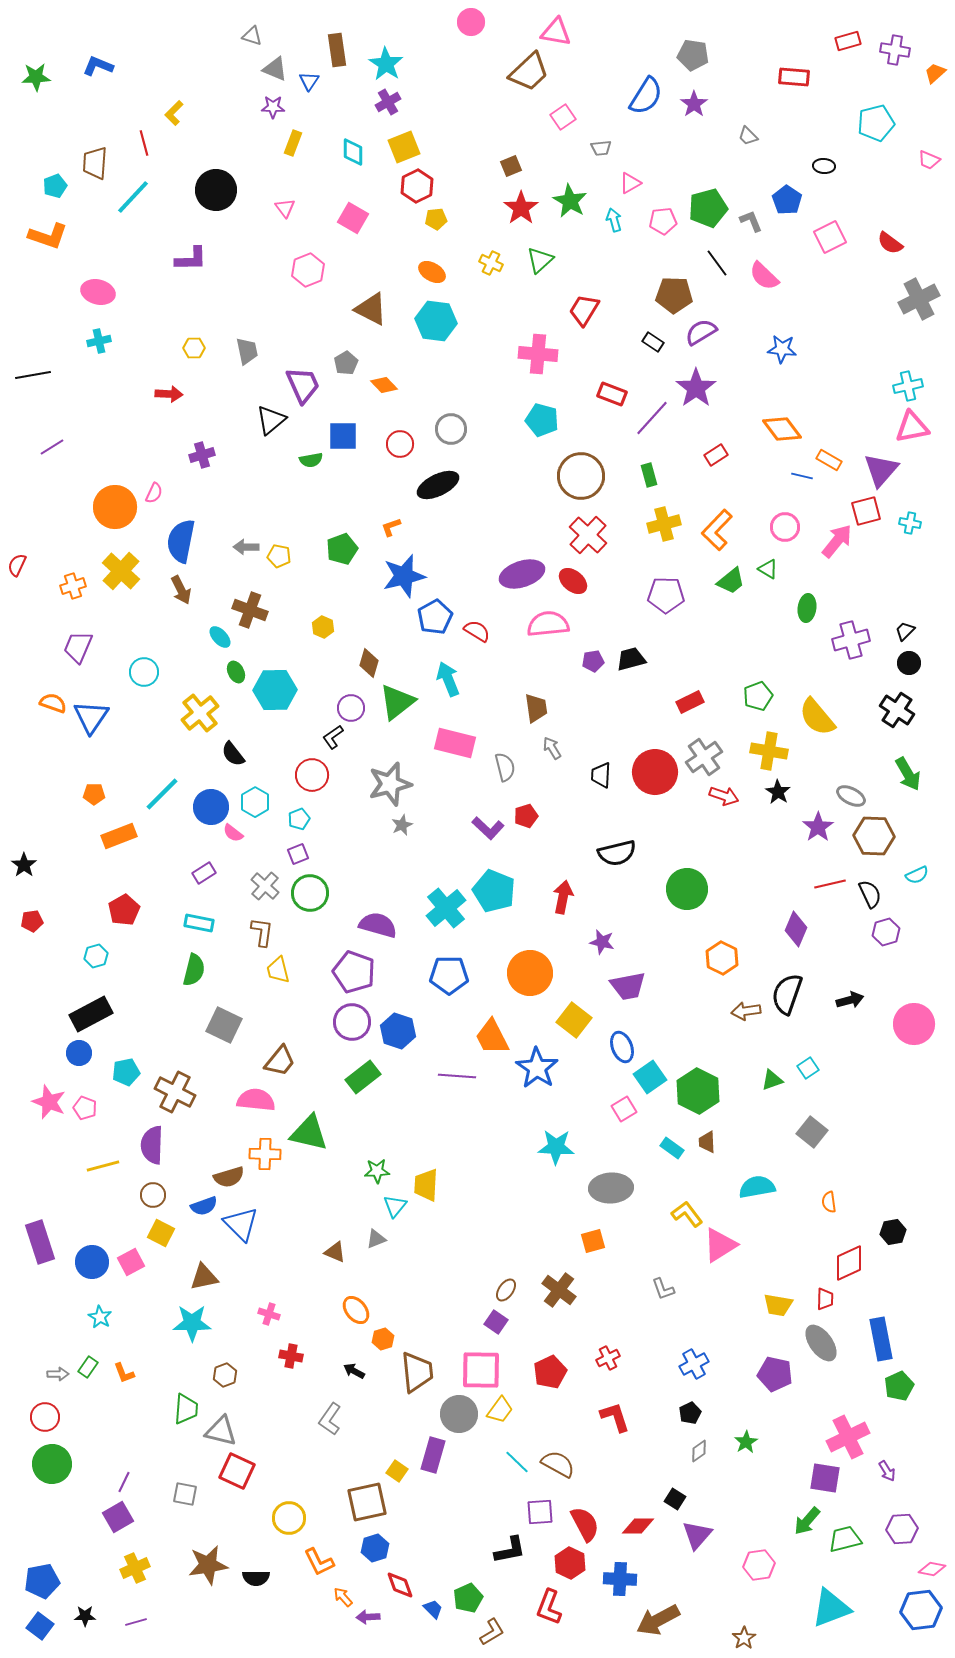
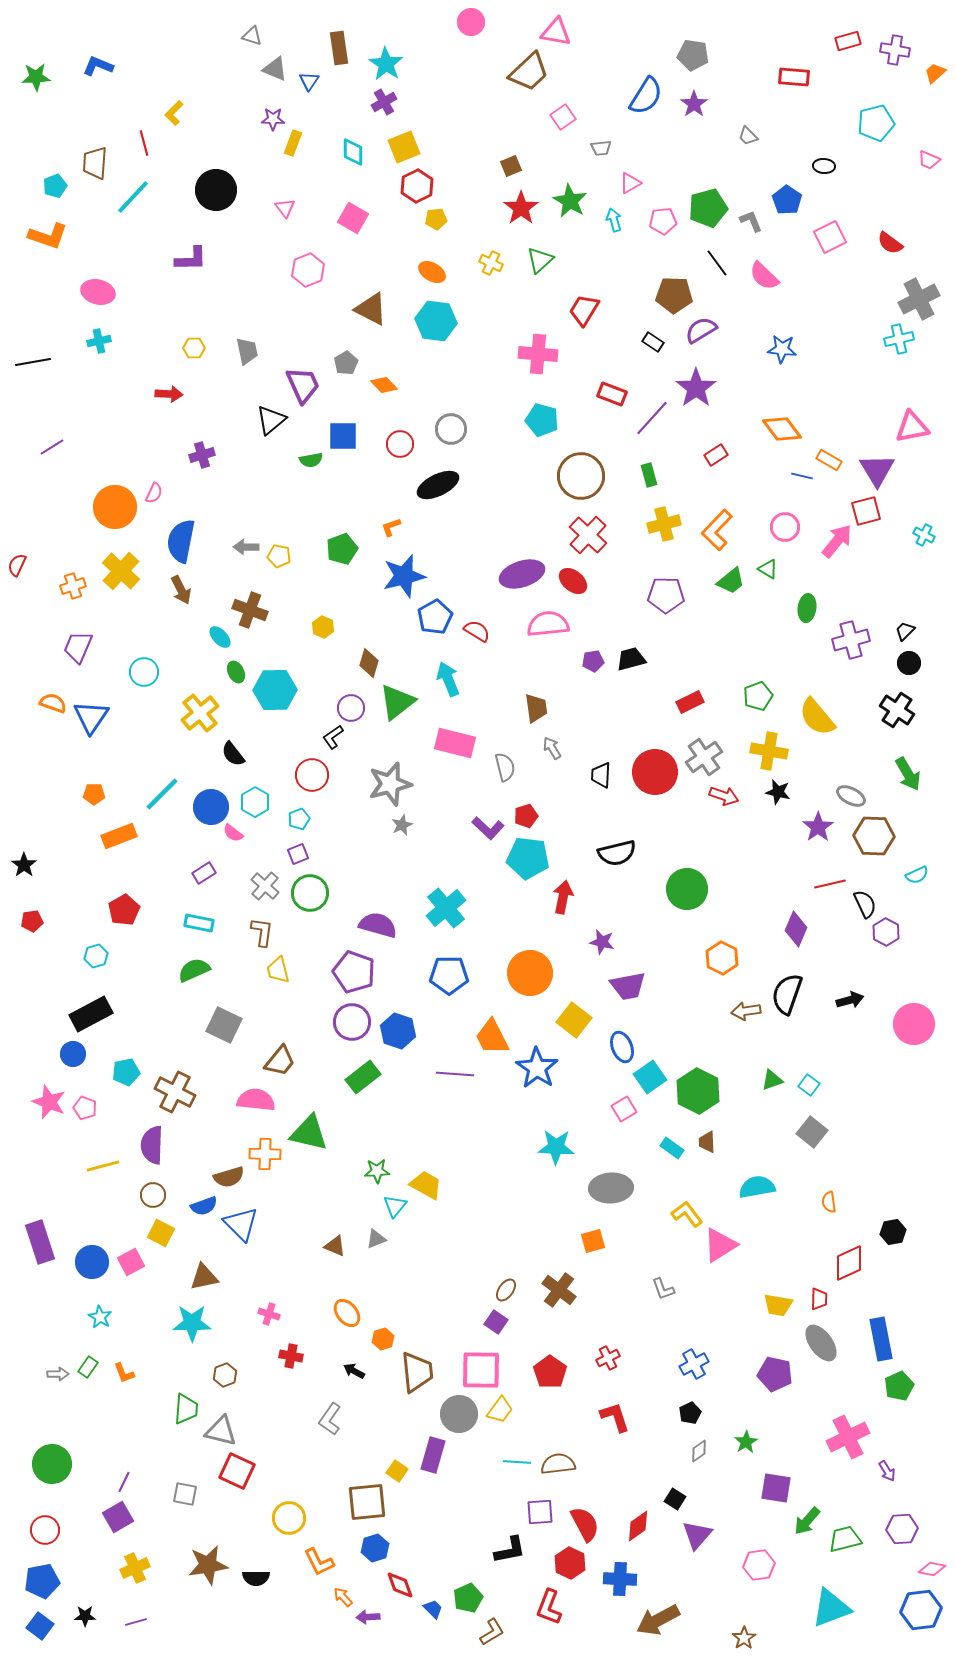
brown rectangle at (337, 50): moved 2 px right, 2 px up
purple cross at (388, 102): moved 4 px left
purple star at (273, 107): moved 12 px down
purple semicircle at (701, 332): moved 2 px up
black line at (33, 375): moved 13 px up
cyan cross at (908, 386): moved 9 px left, 47 px up
purple triangle at (881, 470): moved 4 px left; rotated 12 degrees counterclockwise
cyan cross at (910, 523): moved 14 px right, 12 px down; rotated 15 degrees clockwise
black star at (778, 792): rotated 20 degrees counterclockwise
cyan pentagon at (494, 891): moved 34 px right, 33 px up; rotated 15 degrees counterclockwise
black semicircle at (870, 894): moved 5 px left, 10 px down
purple hexagon at (886, 932): rotated 16 degrees counterclockwise
green semicircle at (194, 970): rotated 128 degrees counterclockwise
blue circle at (79, 1053): moved 6 px left, 1 px down
cyan square at (808, 1068): moved 1 px right, 17 px down; rotated 20 degrees counterclockwise
purple line at (457, 1076): moved 2 px left, 2 px up
yellow trapezoid at (426, 1185): rotated 116 degrees clockwise
brown triangle at (335, 1252): moved 6 px up
red trapezoid at (825, 1299): moved 6 px left
orange ellipse at (356, 1310): moved 9 px left, 3 px down
red pentagon at (550, 1372): rotated 12 degrees counterclockwise
red circle at (45, 1417): moved 113 px down
cyan line at (517, 1462): rotated 40 degrees counterclockwise
brown semicircle at (558, 1464): rotated 36 degrees counterclockwise
purple square at (825, 1478): moved 49 px left, 10 px down
brown square at (367, 1502): rotated 6 degrees clockwise
red diamond at (638, 1526): rotated 36 degrees counterclockwise
